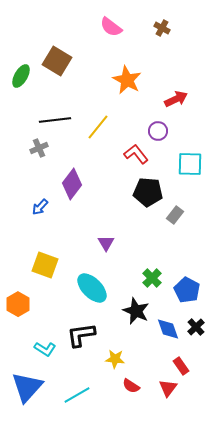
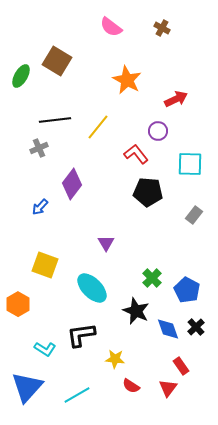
gray rectangle: moved 19 px right
